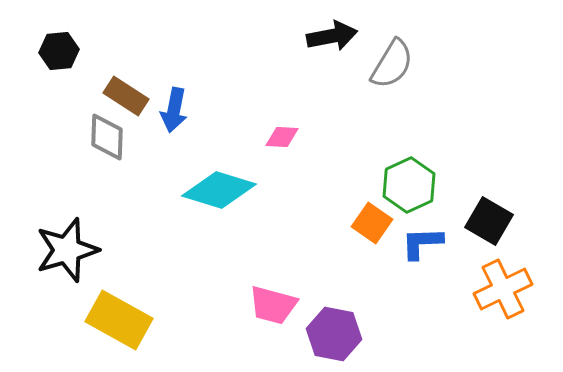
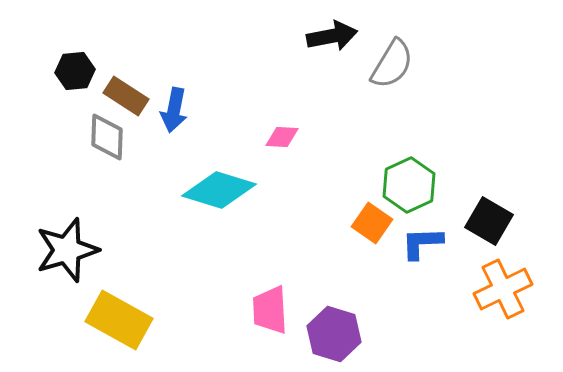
black hexagon: moved 16 px right, 20 px down
pink trapezoid: moved 3 px left, 5 px down; rotated 72 degrees clockwise
purple hexagon: rotated 6 degrees clockwise
